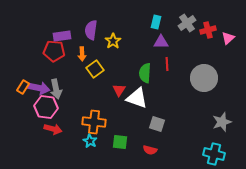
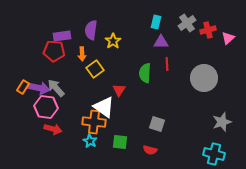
gray arrow: moved 1 px up; rotated 150 degrees clockwise
white triangle: moved 33 px left, 9 px down; rotated 15 degrees clockwise
